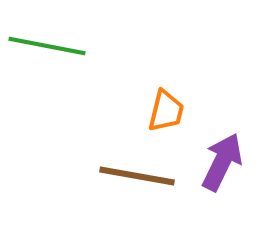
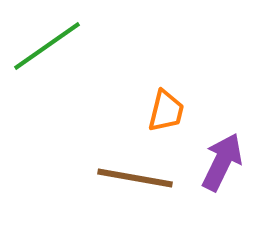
green line: rotated 46 degrees counterclockwise
brown line: moved 2 px left, 2 px down
